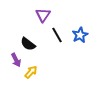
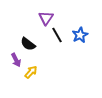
purple triangle: moved 3 px right, 3 px down
